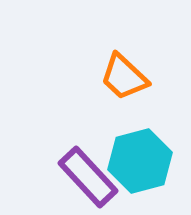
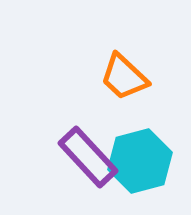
purple rectangle: moved 20 px up
